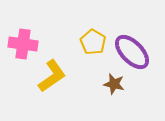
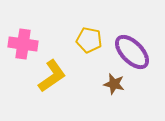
yellow pentagon: moved 4 px left, 2 px up; rotated 20 degrees counterclockwise
